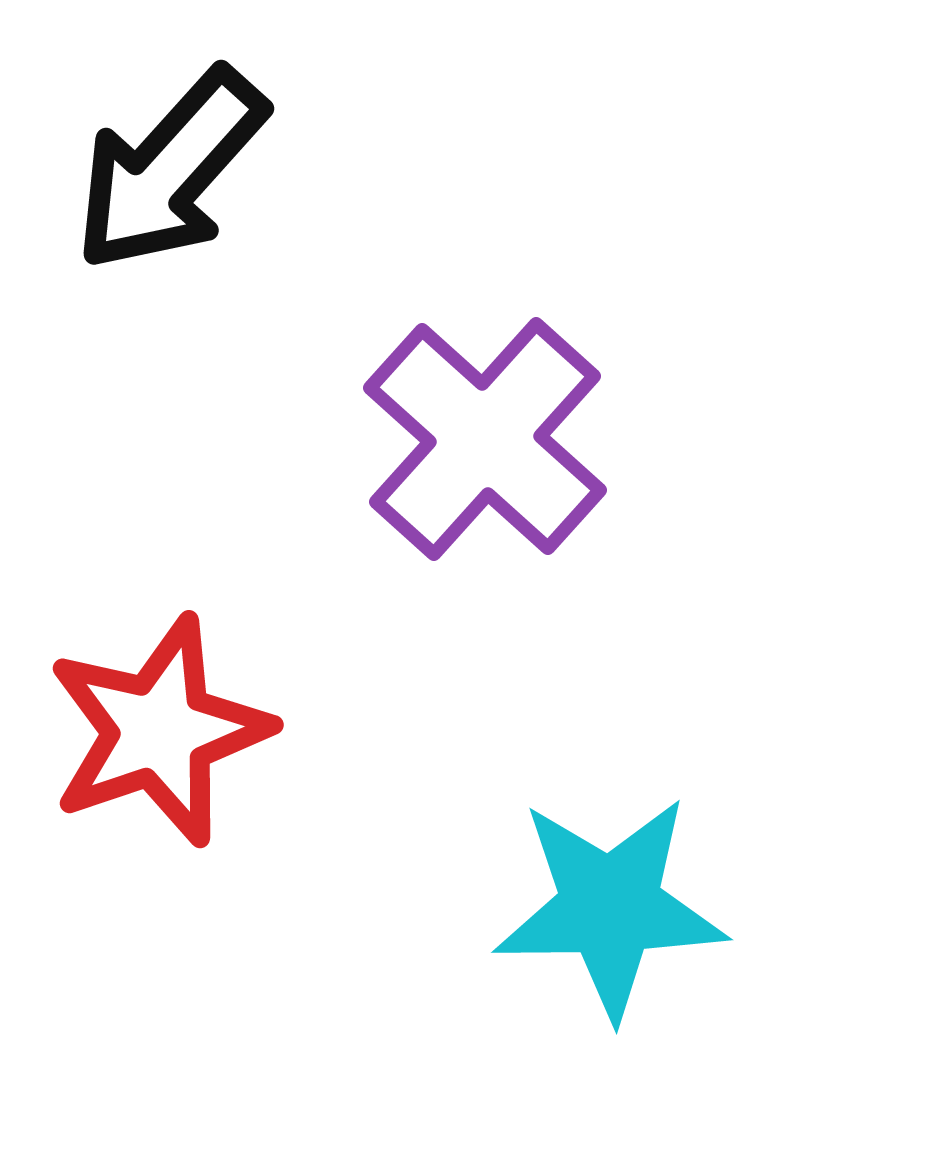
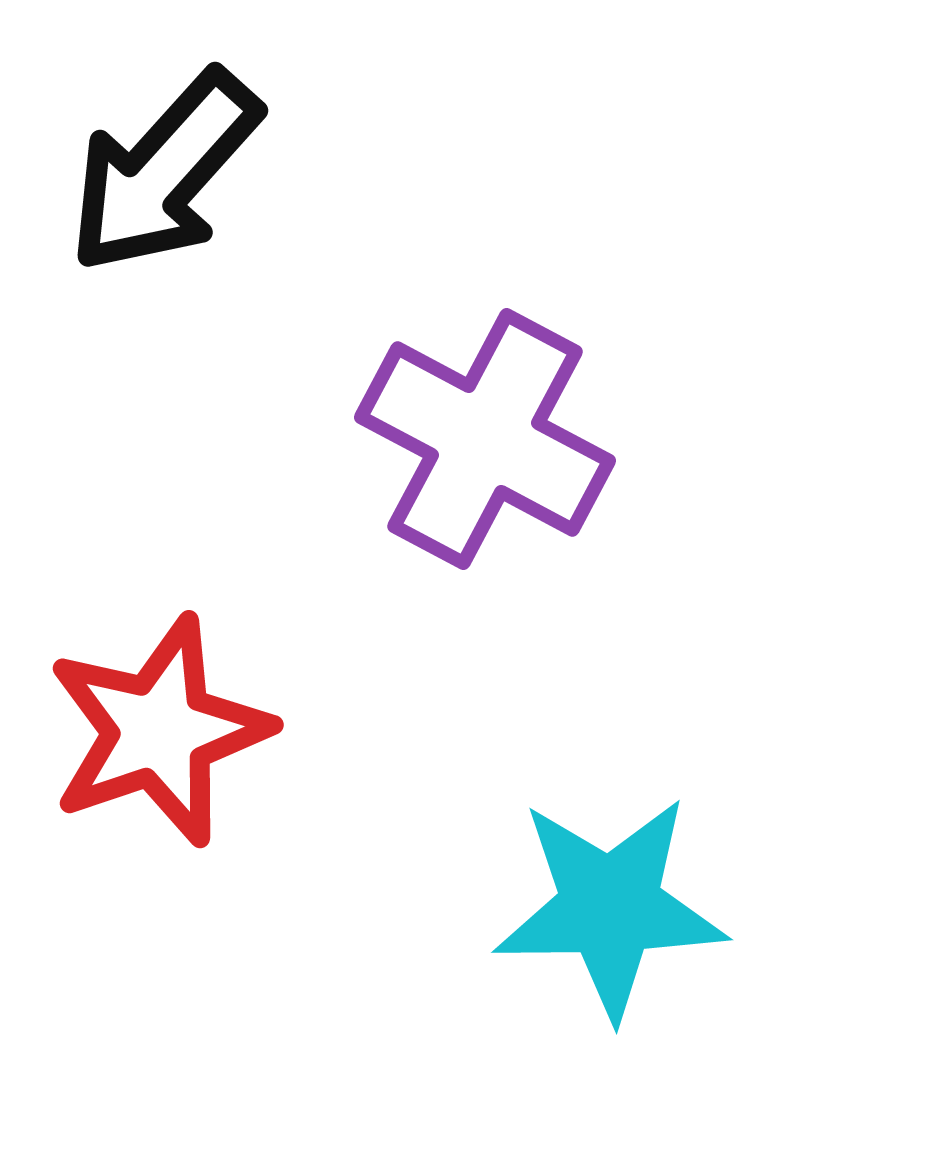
black arrow: moved 6 px left, 2 px down
purple cross: rotated 14 degrees counterclockwise
